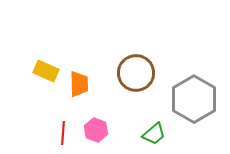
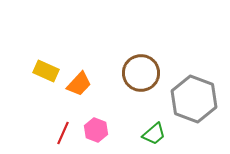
brown circle: moved 5 px right
orange trapezoid: rotated 44 degrees clockwise
gray hexagon: rotated 9 degrees counterclockwise
red line: rotated 20 degrees clockwise
